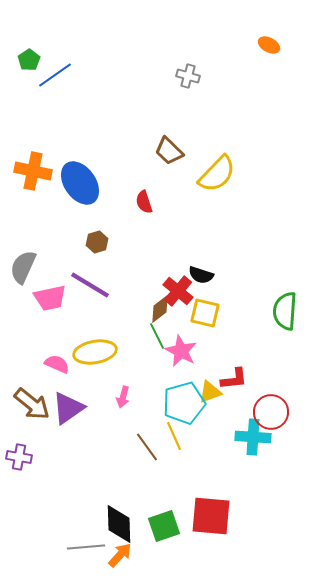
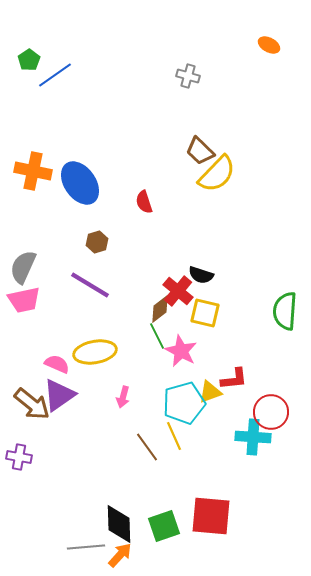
brown trapezoid: moved 31 px right
pink trapezoid: moved 26 px left, 2 px down
purple triangle: moved 9 px left, 13 px up
